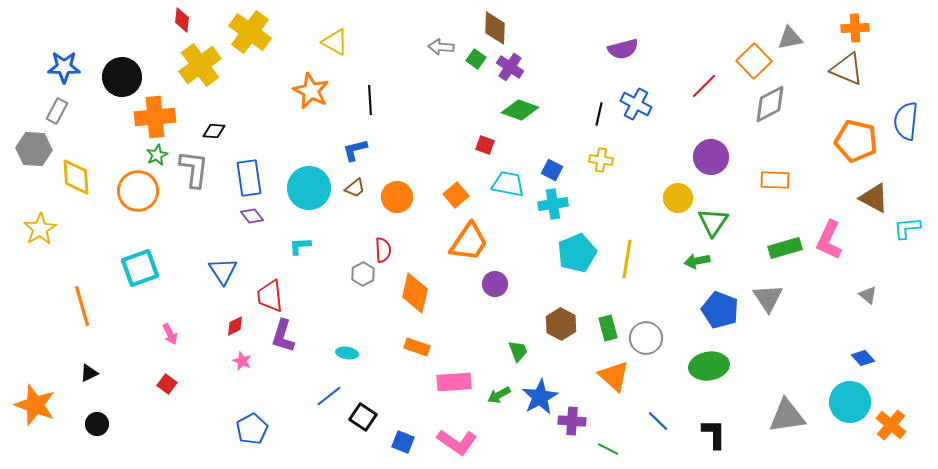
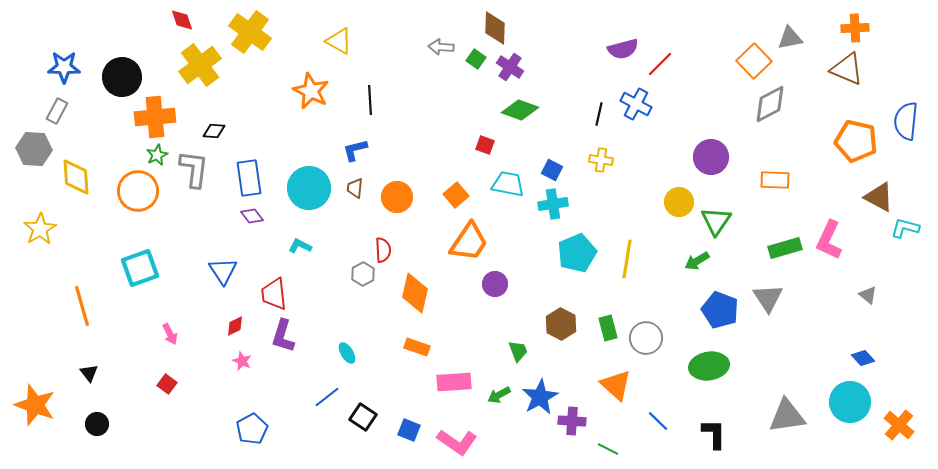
red diamond at (182, 20): rotated 25 degrees counterclockwise
yellow triangle at (335, 42): moved 4 px right, 1 px up
red line at (704, 86): moved 44 px left, 22 px up
brown trapezoid at (355, 188): rotated 135 degrees clockwise
yellow circle at (678, 198): moved 1 px right, 4 px down
brown triangle at (874, 198): moved 5 px right, 1 px up
green triangle at (713, 222): moved 3 px right, 1 px up
cyan L-shape at (907, 228): moved 2 px left; rotated 20 degrees clockwise
cyan L-shape at (300, 246): rotated 30 degrees clockwise
green arrow at (697, 261): rotated 20 degrees counterclockwise
red trapezoid at (270, 296): moved 4 px right, 2 px up
cyan ellipse at (347, 353): rotated 50 degrees clockwise
black triangle at (89, 373): rotated 42 degrees counterclockwise
orange triangle at (614, 376): moved 2 px right, 9 px down
blue line at (329, 396): moved 2 px left, 1 px down
orange cross at (891, 425): moved 8 px right
blue square at (403, 442): moved 6 px right, 12 px up
